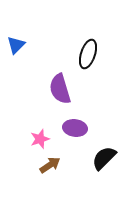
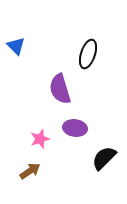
blue triangle: moved 1 px down; rotated 30 degrees counterclockwise
brown arrow: moved 20 px left, 6 px down
